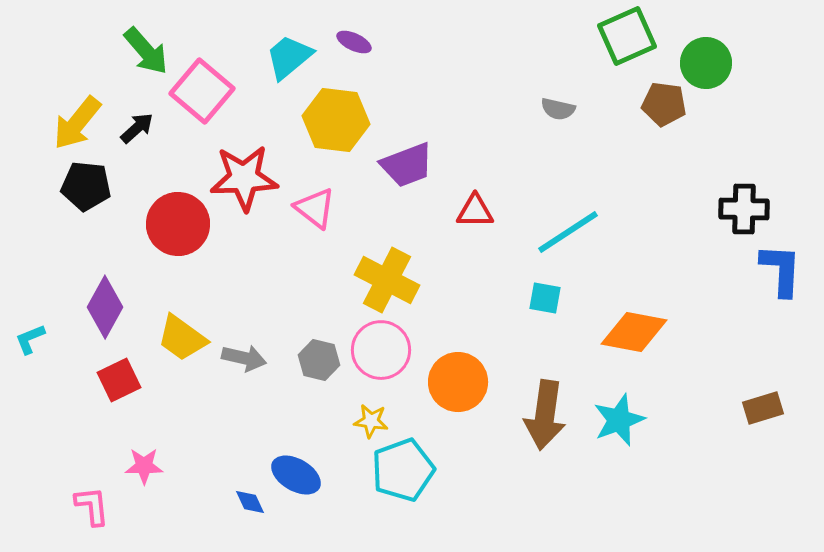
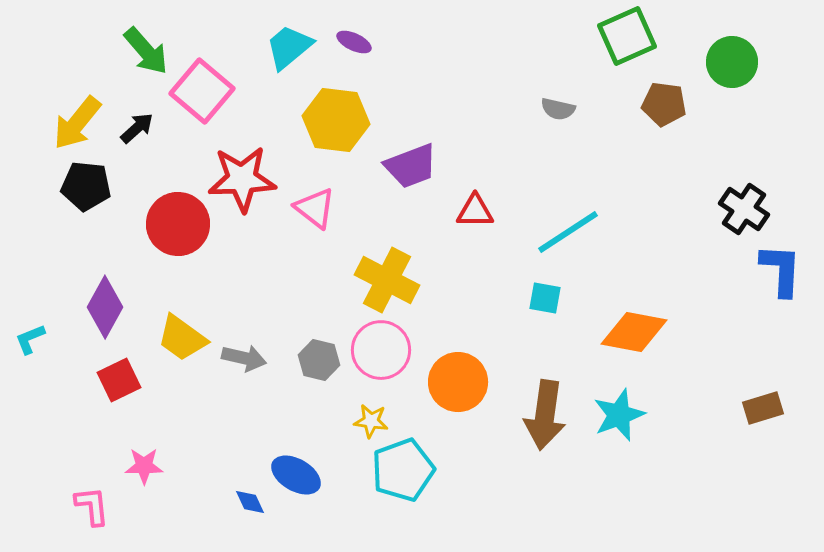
cyan trapezoid: moved 10 px up
green circle: moved 26 px right, 1 px up
purple trapezoid: moved 4 px right, 1 px down
red star: moved 2 px left, 1 px down
black cross: rotated 33 degrees clockwise
cyan star: moved 5 px up
